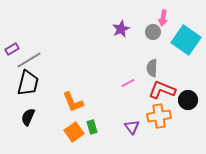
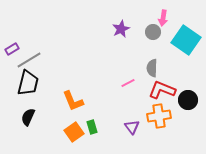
orange L-shape: moved 1 px up
